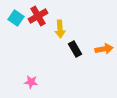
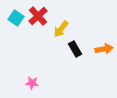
red cross: rotated 12 degrees counterclockwise
yellow arrow: moved 1 px right; rotated 42 degrees clockwise
pink star: moved 1 px right, 1 px down
